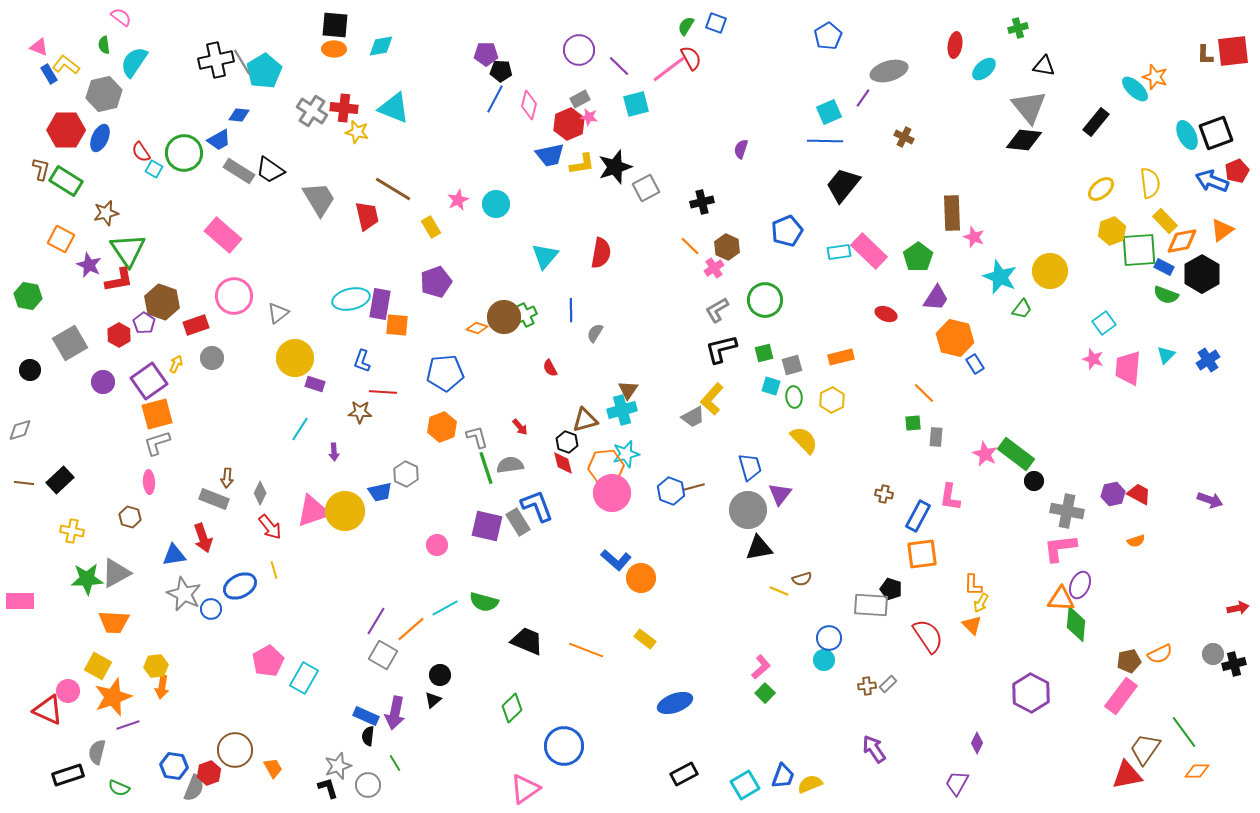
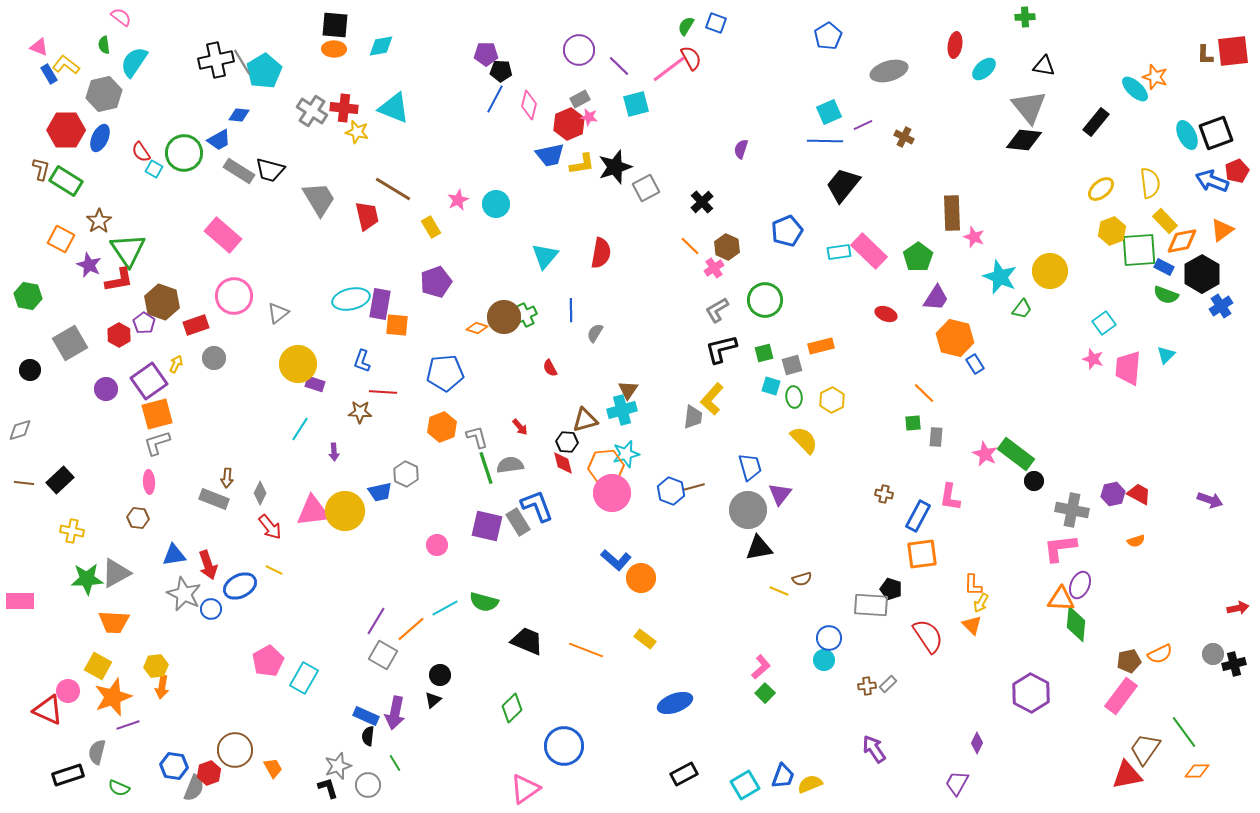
green cross at (1018, 28): moved 7 px right, 11 px up; rotated 12 degrees clockwise
purple line at (863, 98): moved 27 px down; rotated 30 degrees clockwise
black trapezoid at (270, 170): rotated 20 degrees counterclockwise
black cross at (702, 202): rotated 30 degrees counterclockwise
brown star at (106, 213): moved 7 px left, 8 px down; rotated 20 degrees counterclockwise
orange rectangle at (841, 357): moved 20 px left, 11 px up
gray circle at (212, 358): moved 2 px right
yellow circle at (295, 358): moved 3 px right, 6 px down
blue cross at (1208, 360): moved 13 px right, 54 px up
purple circle at (103, 382): moved 3 px right, 7 px down
gray trapezoid at (693, 417): rotated 55 degrees counterclockwise
black hexagon at (567, 442): rotated 15 degrees counterclockwise
pink triangle at (313, 511): rotated 12 degrees clockwise
gray cross at (1067, 511): moved 5 px right, 1 px up
brown hexagon at (130, 517): moved 8 px right, 1 px down; rotated 10 degrees counterclockwise
red arrow at (203, 538): moved 5 px right, 27 px down
yellow line at (274, 570): rotated 48 degrees counterclockwise
